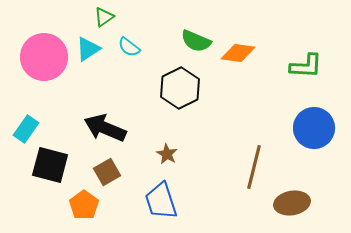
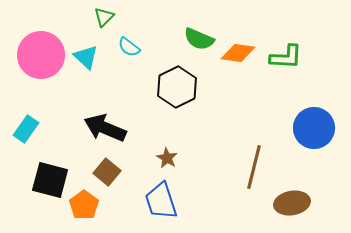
green triangle: rotated 10 degrees counterclockwise
green semicircle: moved 3 px right, 2 px up
cyan triangle: moved 2 px left, 8 px down; rotated 44 degrees counterclockwise
pink circle: moved 3 px left, 2 px up
green L-shape: moved 20 px left, 9 px up
black hexagon: moved 3 px left, 1 px up
brown star: moved 4 px down
black square: moved 15 px down
brown square: rotated 20 degrees counterclockwise
